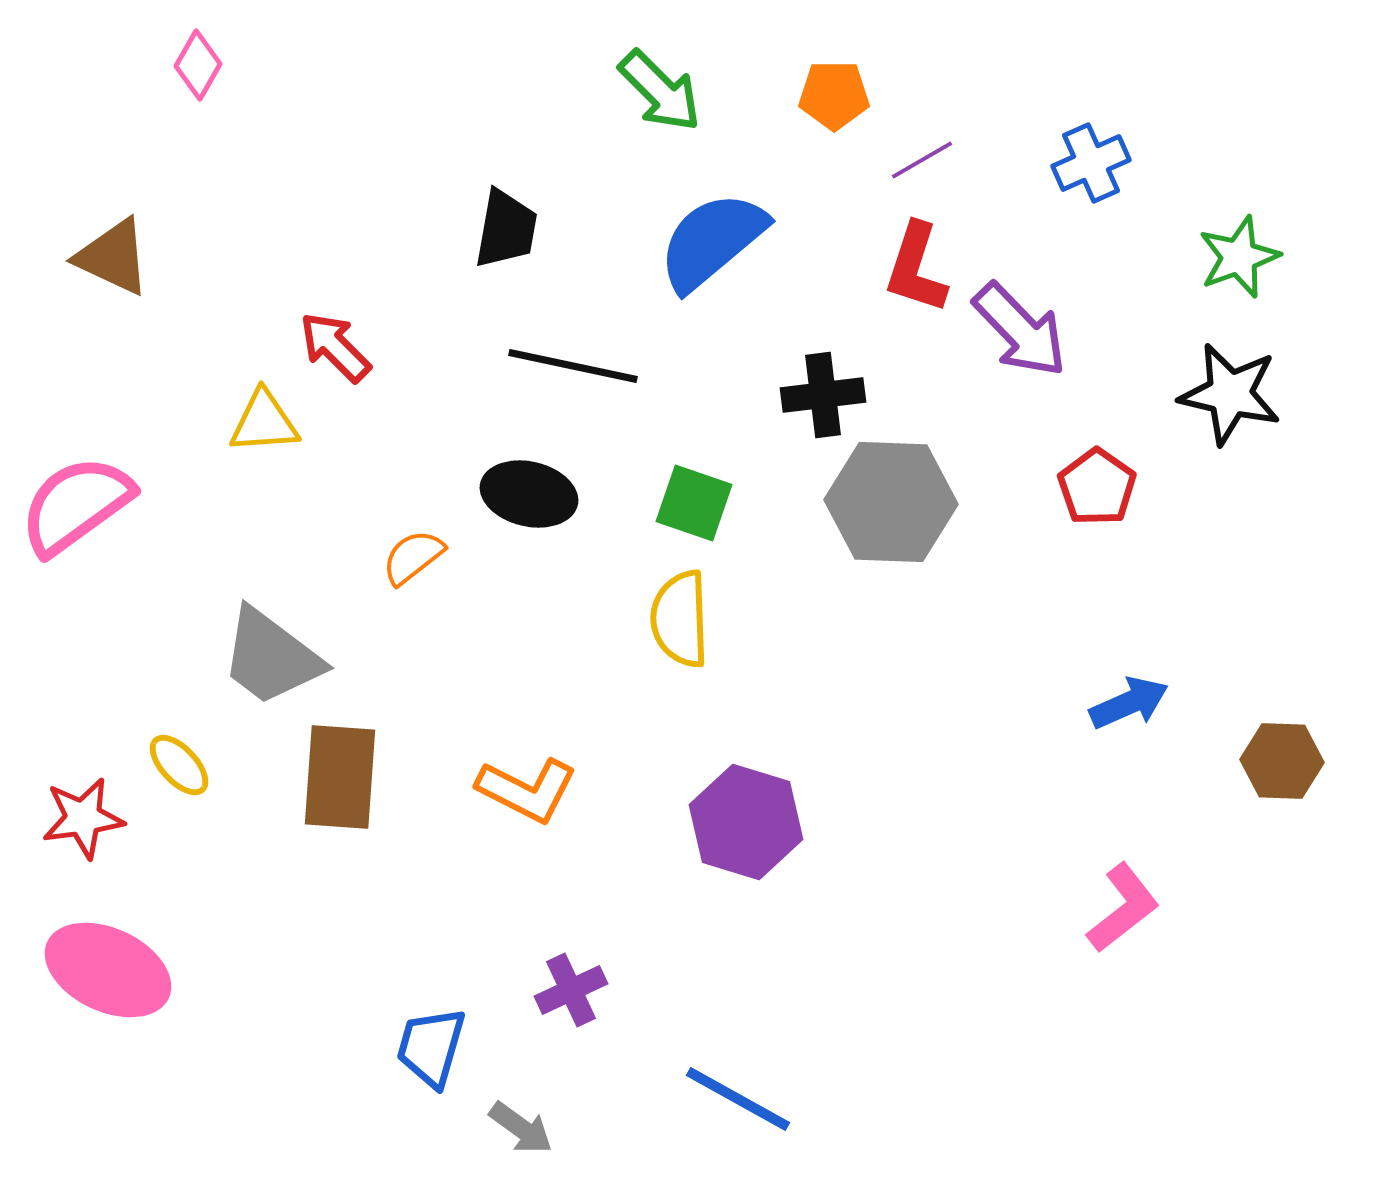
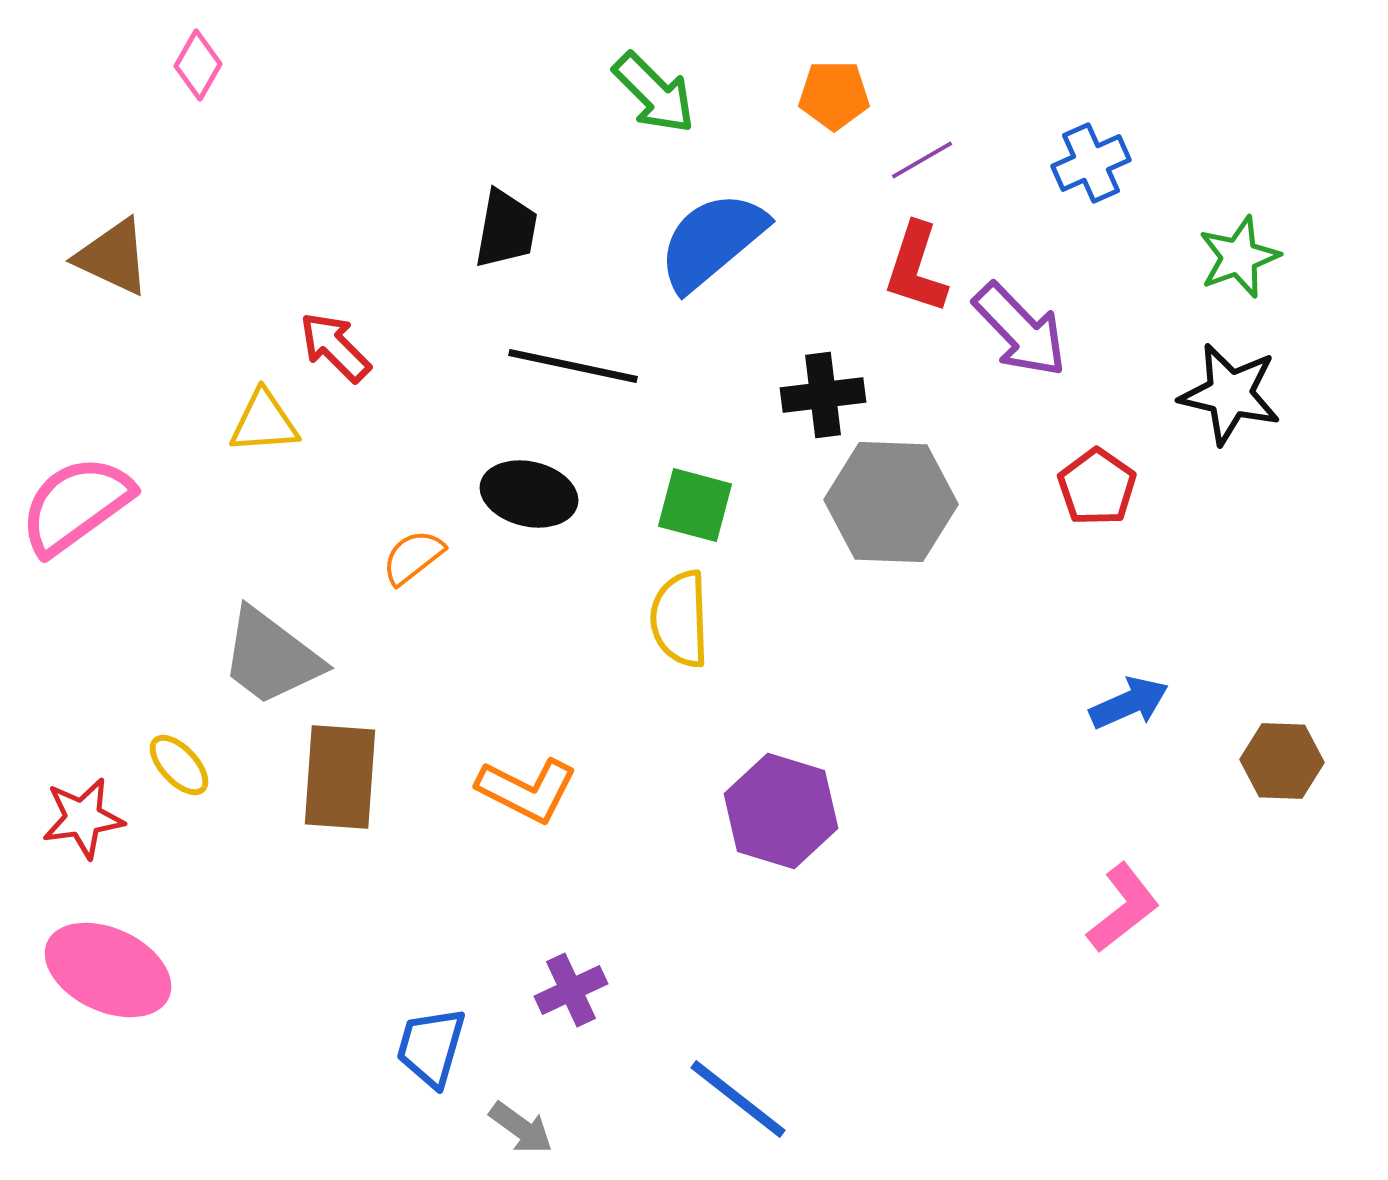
green arrow: moved 6 px left, 2 px down
green square: moved 1 px right, 2 px down; rotated 4 degrees counterclockwise
purple hexagon: moved 35 px right, 11 px up
blue line: rotated 9 degrees clockwise
